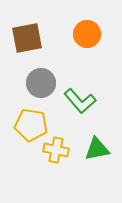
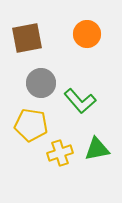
yellow cross: moved 4 px right, 3 px down; rotated 30 degrees counterclockwise
